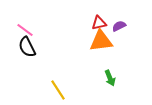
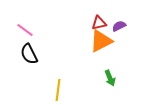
orange triangle: rotated 20 degrees counterclockwise
black semicircle: moved 2 px right, 7 px down
yellow line: rotated 40 degrees clockwise
